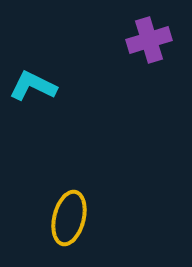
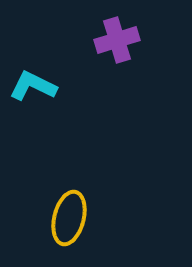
purple cross: moved 32 px left
